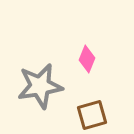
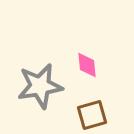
pink diamond: moved 6 px down; rotated 28 degrees counterclockwise
